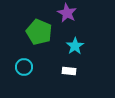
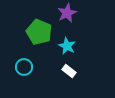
purple star: rotated 18 degrees clockwise
cyan star: moved 8 px left; rotated 12 degrees counterclockwise
white rectangle: rotated 32 degrees clockwise
